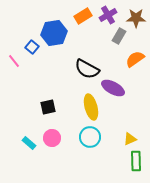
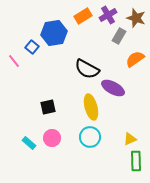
brown star: rotated 18 degrees clockwise
